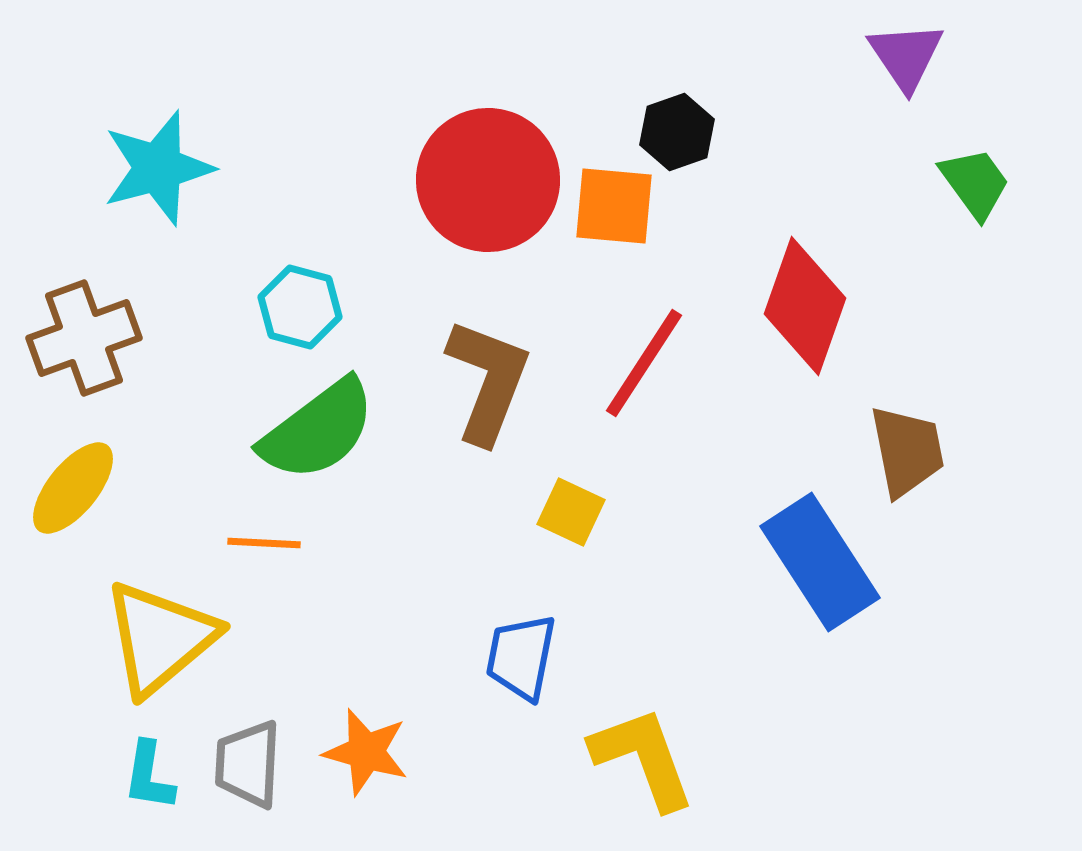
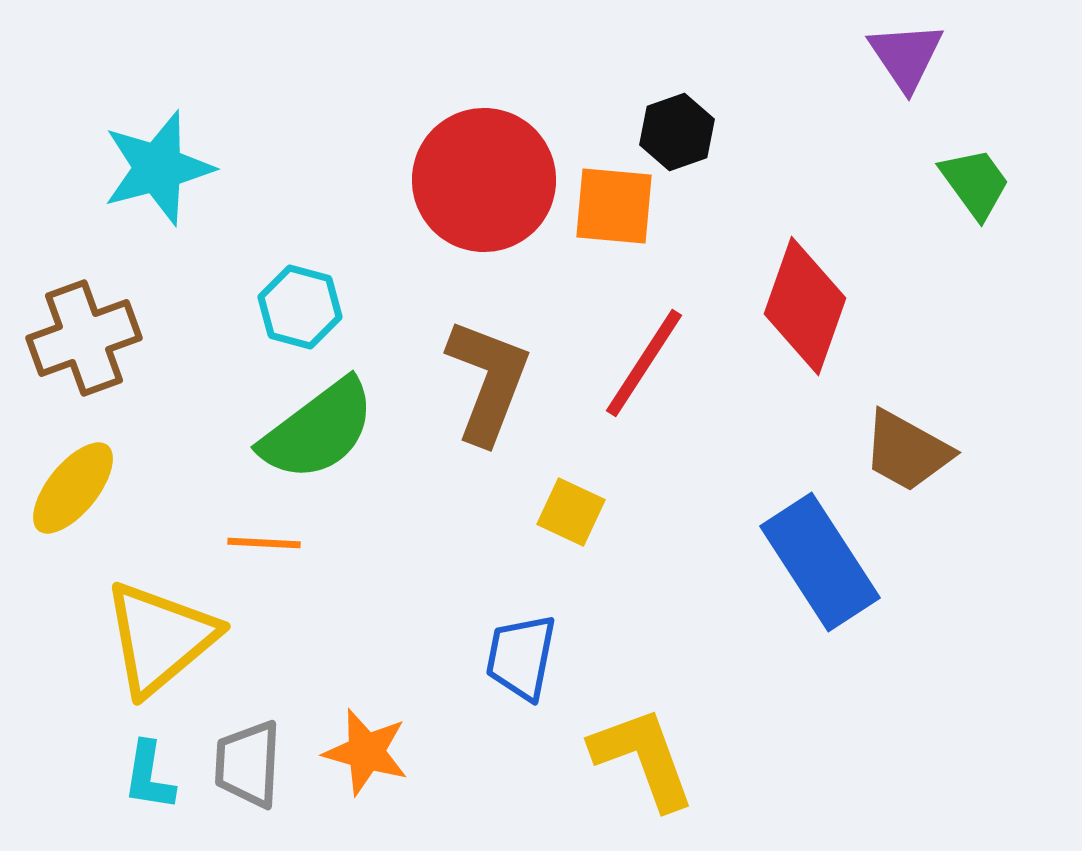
red circle: moved 4 px left
brown trapezoid: rotated 130 degrees clockwise
